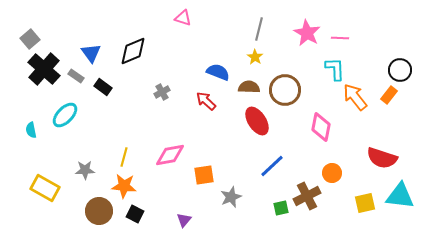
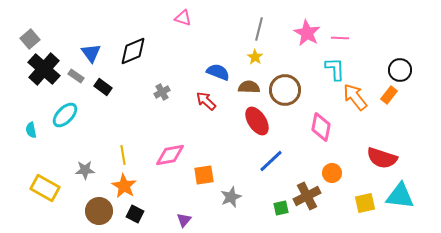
yellow line at (124, 157): moved 1 px left, 2 px up; rotated 24 degrees counterclockwise
blue line at (272, 166): moved 1 px left, 5 px up
orange star at (124, 186): rotated 25 degrees clockwise
